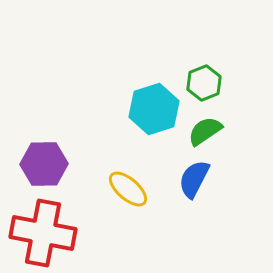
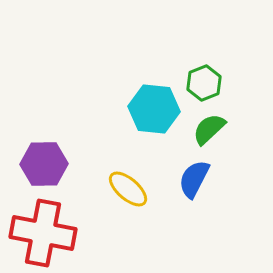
cyan hexagon: rotated 24 degrees clockwise
green semicircle: moved 4 px right, 2 px up; rotated 9 degrees counterclockwise
